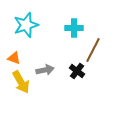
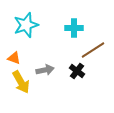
brown line: rotated 30 degrees clockwise
